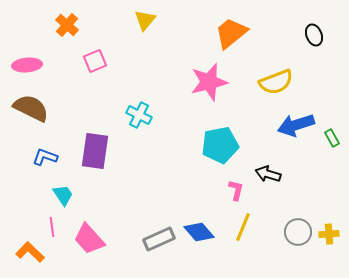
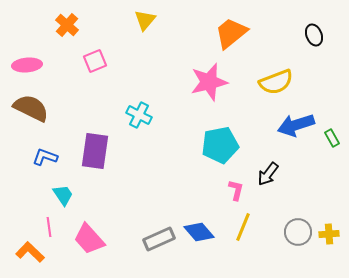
black arrow: rotated 70 degrees counterclockwise
pink line: moved 3 px left
